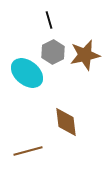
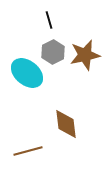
brown diamond: moved 2 px down
